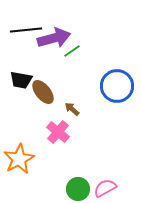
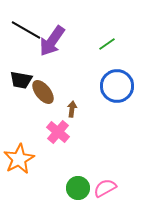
black line: rotated 36 degrees clockwise
purple arrow: moved 2 px left, 3 px down; rotated 140 degrees clockwise
green line: moved 35 px right, 7 px up
brown arrow: rotated 56 degrees clockwise
green circle: moved 1 px up
